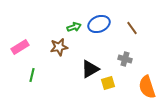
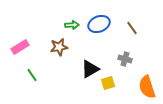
green arrow: moved 2 px left, 2 px up; rotated 16 degrees clockwise
green line: rotated 48 degrees counterclockwise
